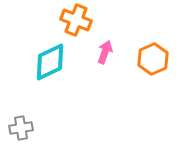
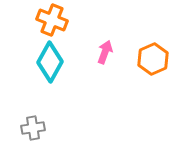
orange cross: moved 24 px left
cyan diamond: rotated 36 degrees counterclockwise
gray cross: moved 12 px right
